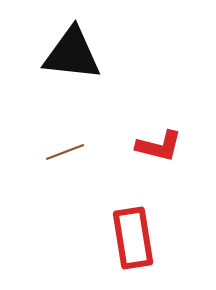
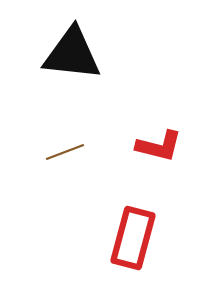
red rectangle: rotated 24 degrees clockwise
